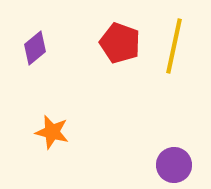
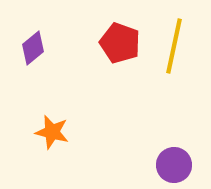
purple diamond: moved 2 px left
